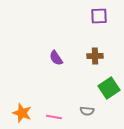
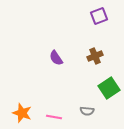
purple square: rotated 18 degrees counterclockwise
brown cross: rotated 21 degrees counterclockwise
